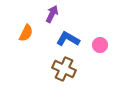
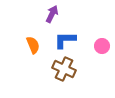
orange semicircle: moved 7 px right, 12 px down; rotated 48 degrees counterclockwise
blue L-shape: moved 3 px left, 1 px down; rotated 30 degrees counterclockwise
pink circle: moved 2 px right, 1 px down
